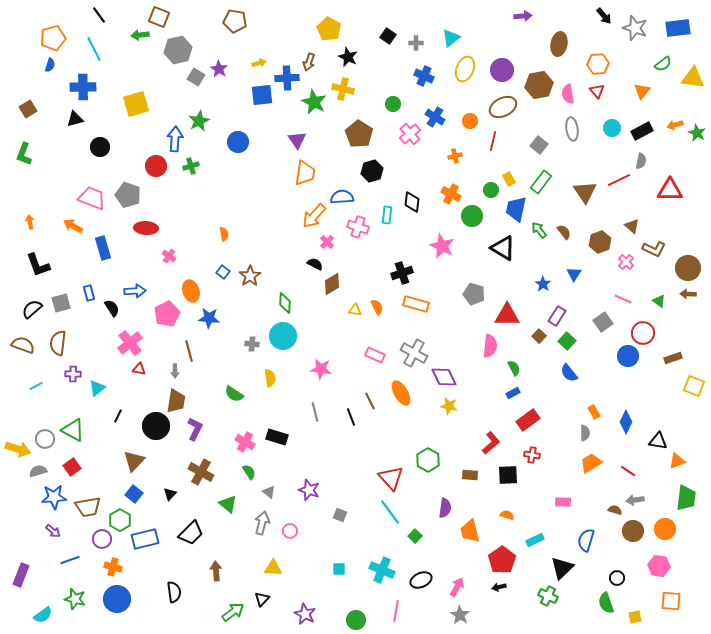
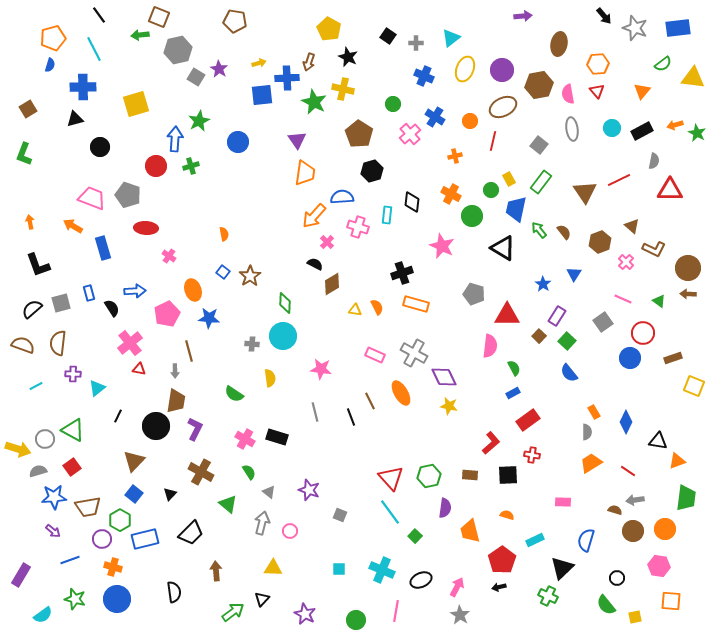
gray semicircle at (641, 161): moved 13 px right
orange ellipse at (191, 291): moved 2 px right, 1 px up
blue circle at (628, 356): moved 2 px right, 2 px down
gray semicircle at (585, 433): moved 2 px right, 1 px up
pink cross at (245, 442): moved 3 px up
green hexagon at (428, 460): moved 1 px right, 16 px down; rotated 20 degrees clockwise
purple rectangle at (21, 575): rotated 10 degrees clockwise
green semicircle at (606, 603): moved 2 px down; rotated 20 degrees counterclockwise
